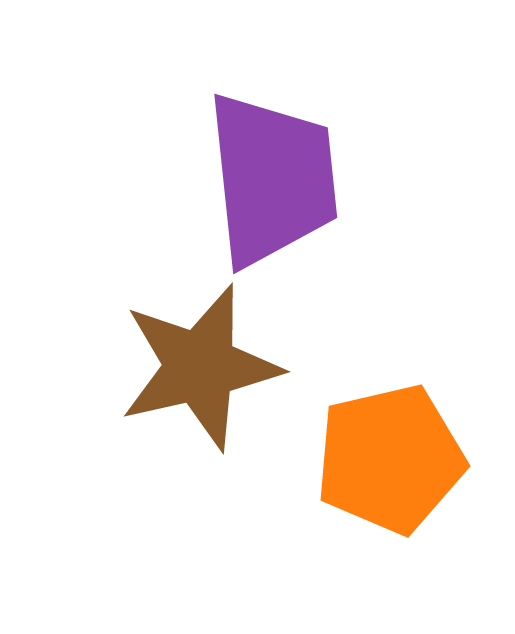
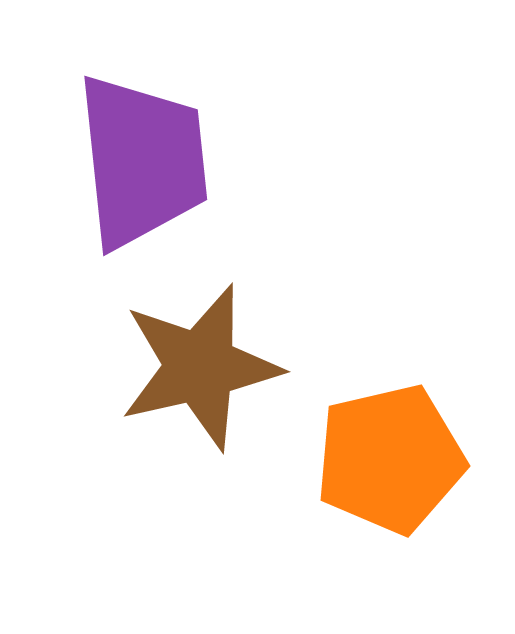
purple trapezoid: moved 130 px left, 18 px up
